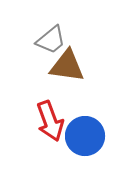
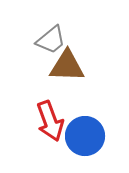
brown triangle: rotated 6 degrees counterclockwise
